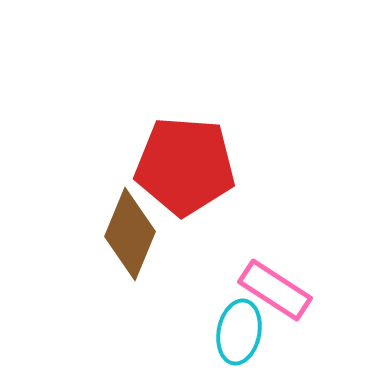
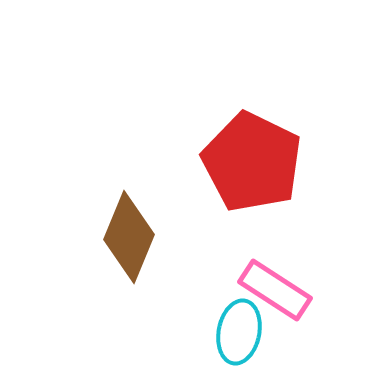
red pentagon: moved 67 px right, 4 px up; rotated 22 degrees clockwise
brown diamond: moved 1 px left, 3 px down
